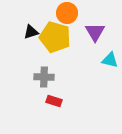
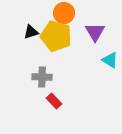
orange circle: moved 3 px left
yellow pentagon: moved 1 px right, 1 px up
cyan triangle: rotated 18 degrees clockwise
gray cross: moved 2 px left
red rectangle: rotated 28 degrees clockwise
